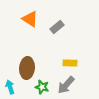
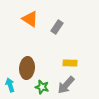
gray rectangle: rotated 16 degrees counterclockwise
cyan arrow: moved 2 px up
